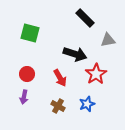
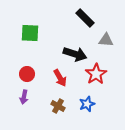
green square: rotated 12 degrees counterclockwise
gray triangle: moved 2 px left; rotated 14 degrees clockwise
